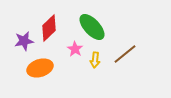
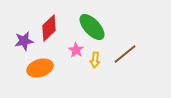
pink star: moved 1 px right, 1 px down
